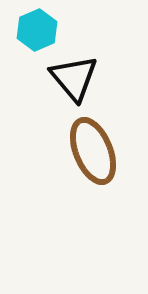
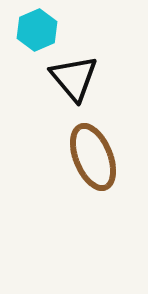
brown ellipse: moved 6 px down
